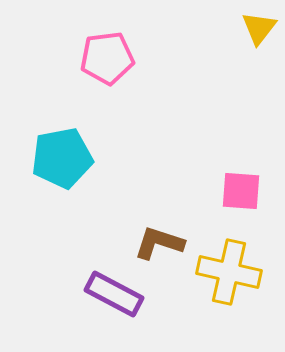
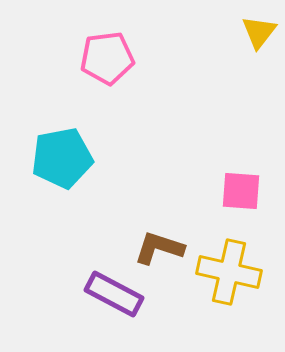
yellow triangle: moved 4 px down
brown L-shape: moved 5 px down
